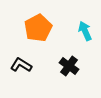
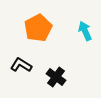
black cross: moved 13 px left, 11 px down
